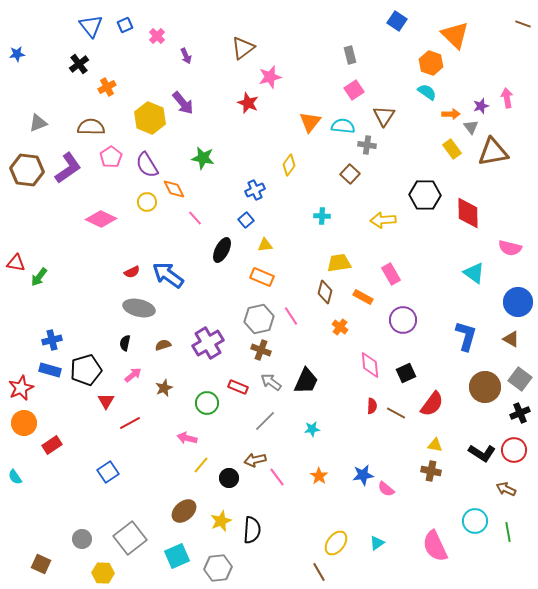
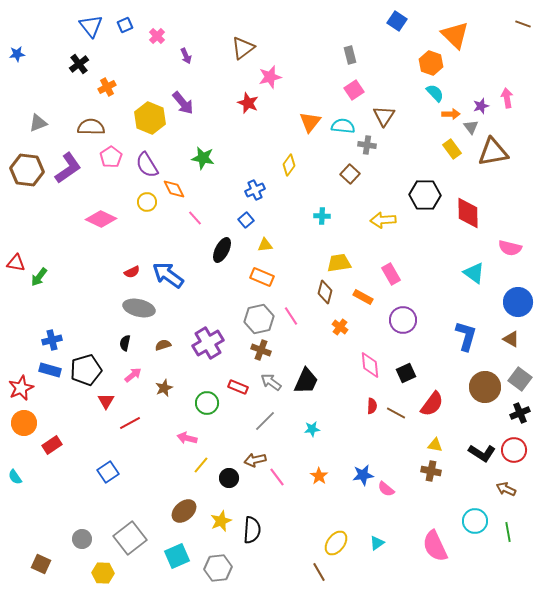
cyan semicircle at (427, 92): moved 8 px right, 1 px down; rotated 12 degrees clockwise
